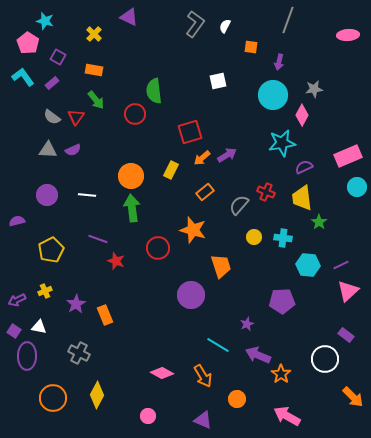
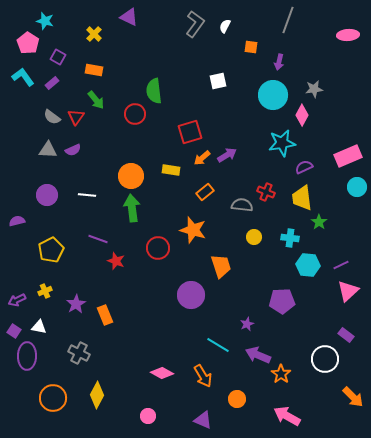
yellow rectangle at (171, 170): rotated 72 degrees clockwise
gray semicircle at (239, 205): moved 3 px right; rotated 55 degrees clockwise
cyan cross at (283, 238): moved 7 px right
